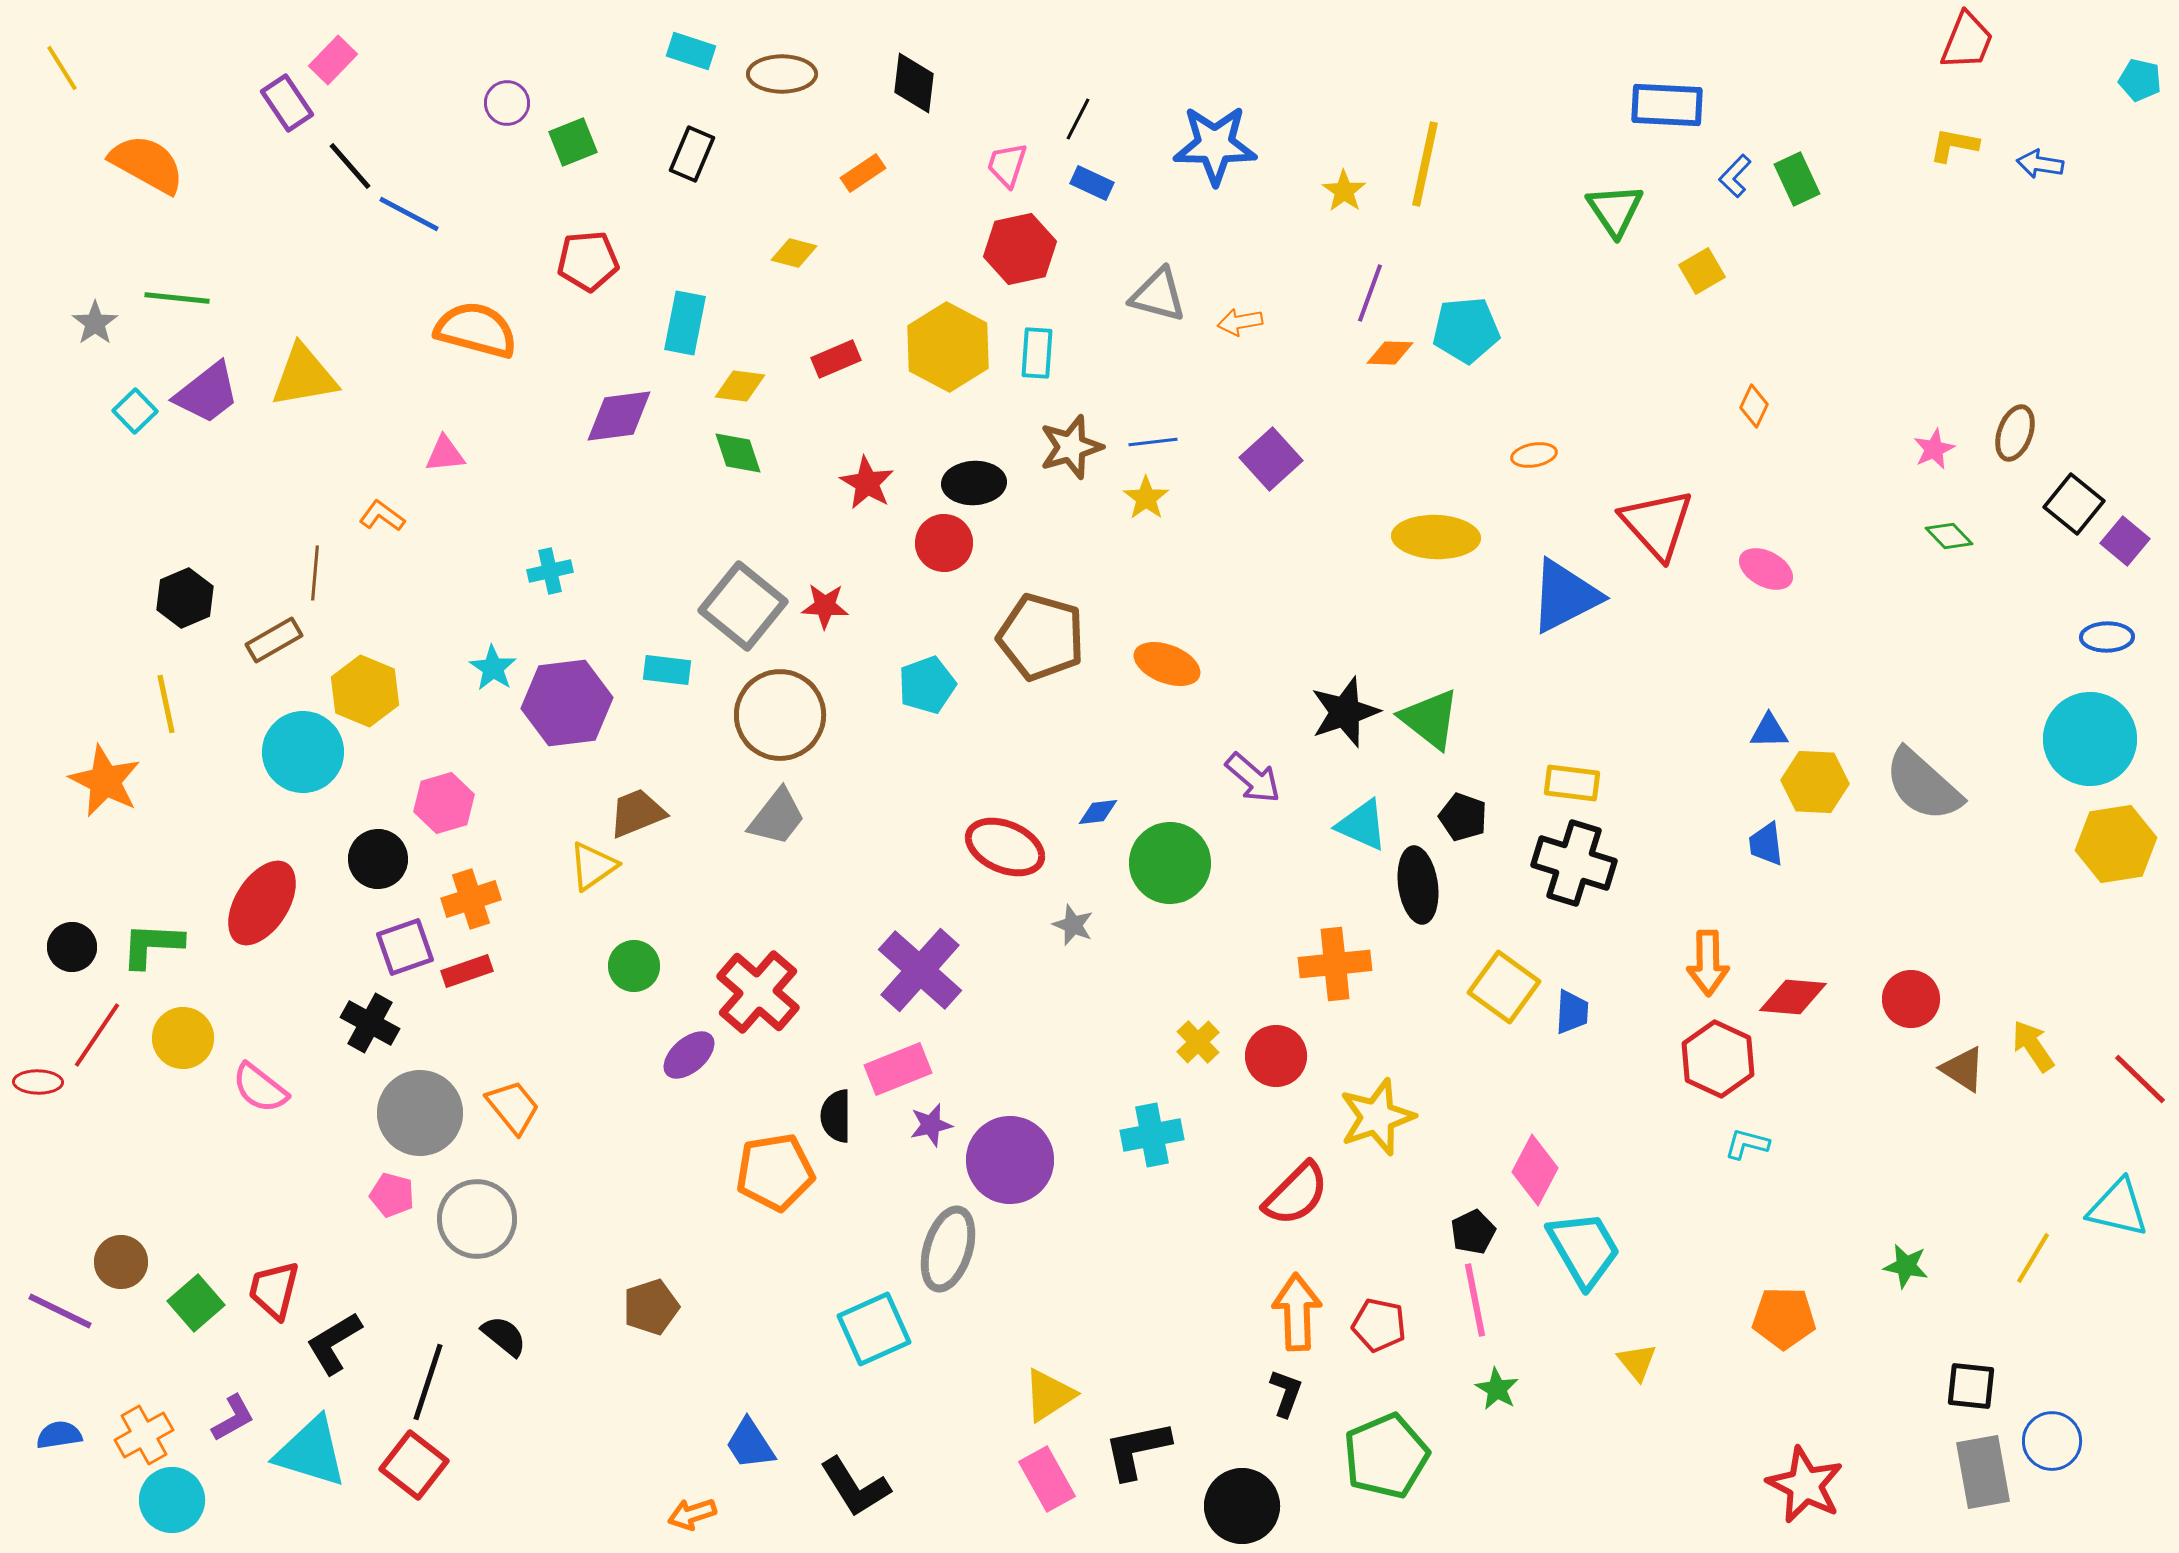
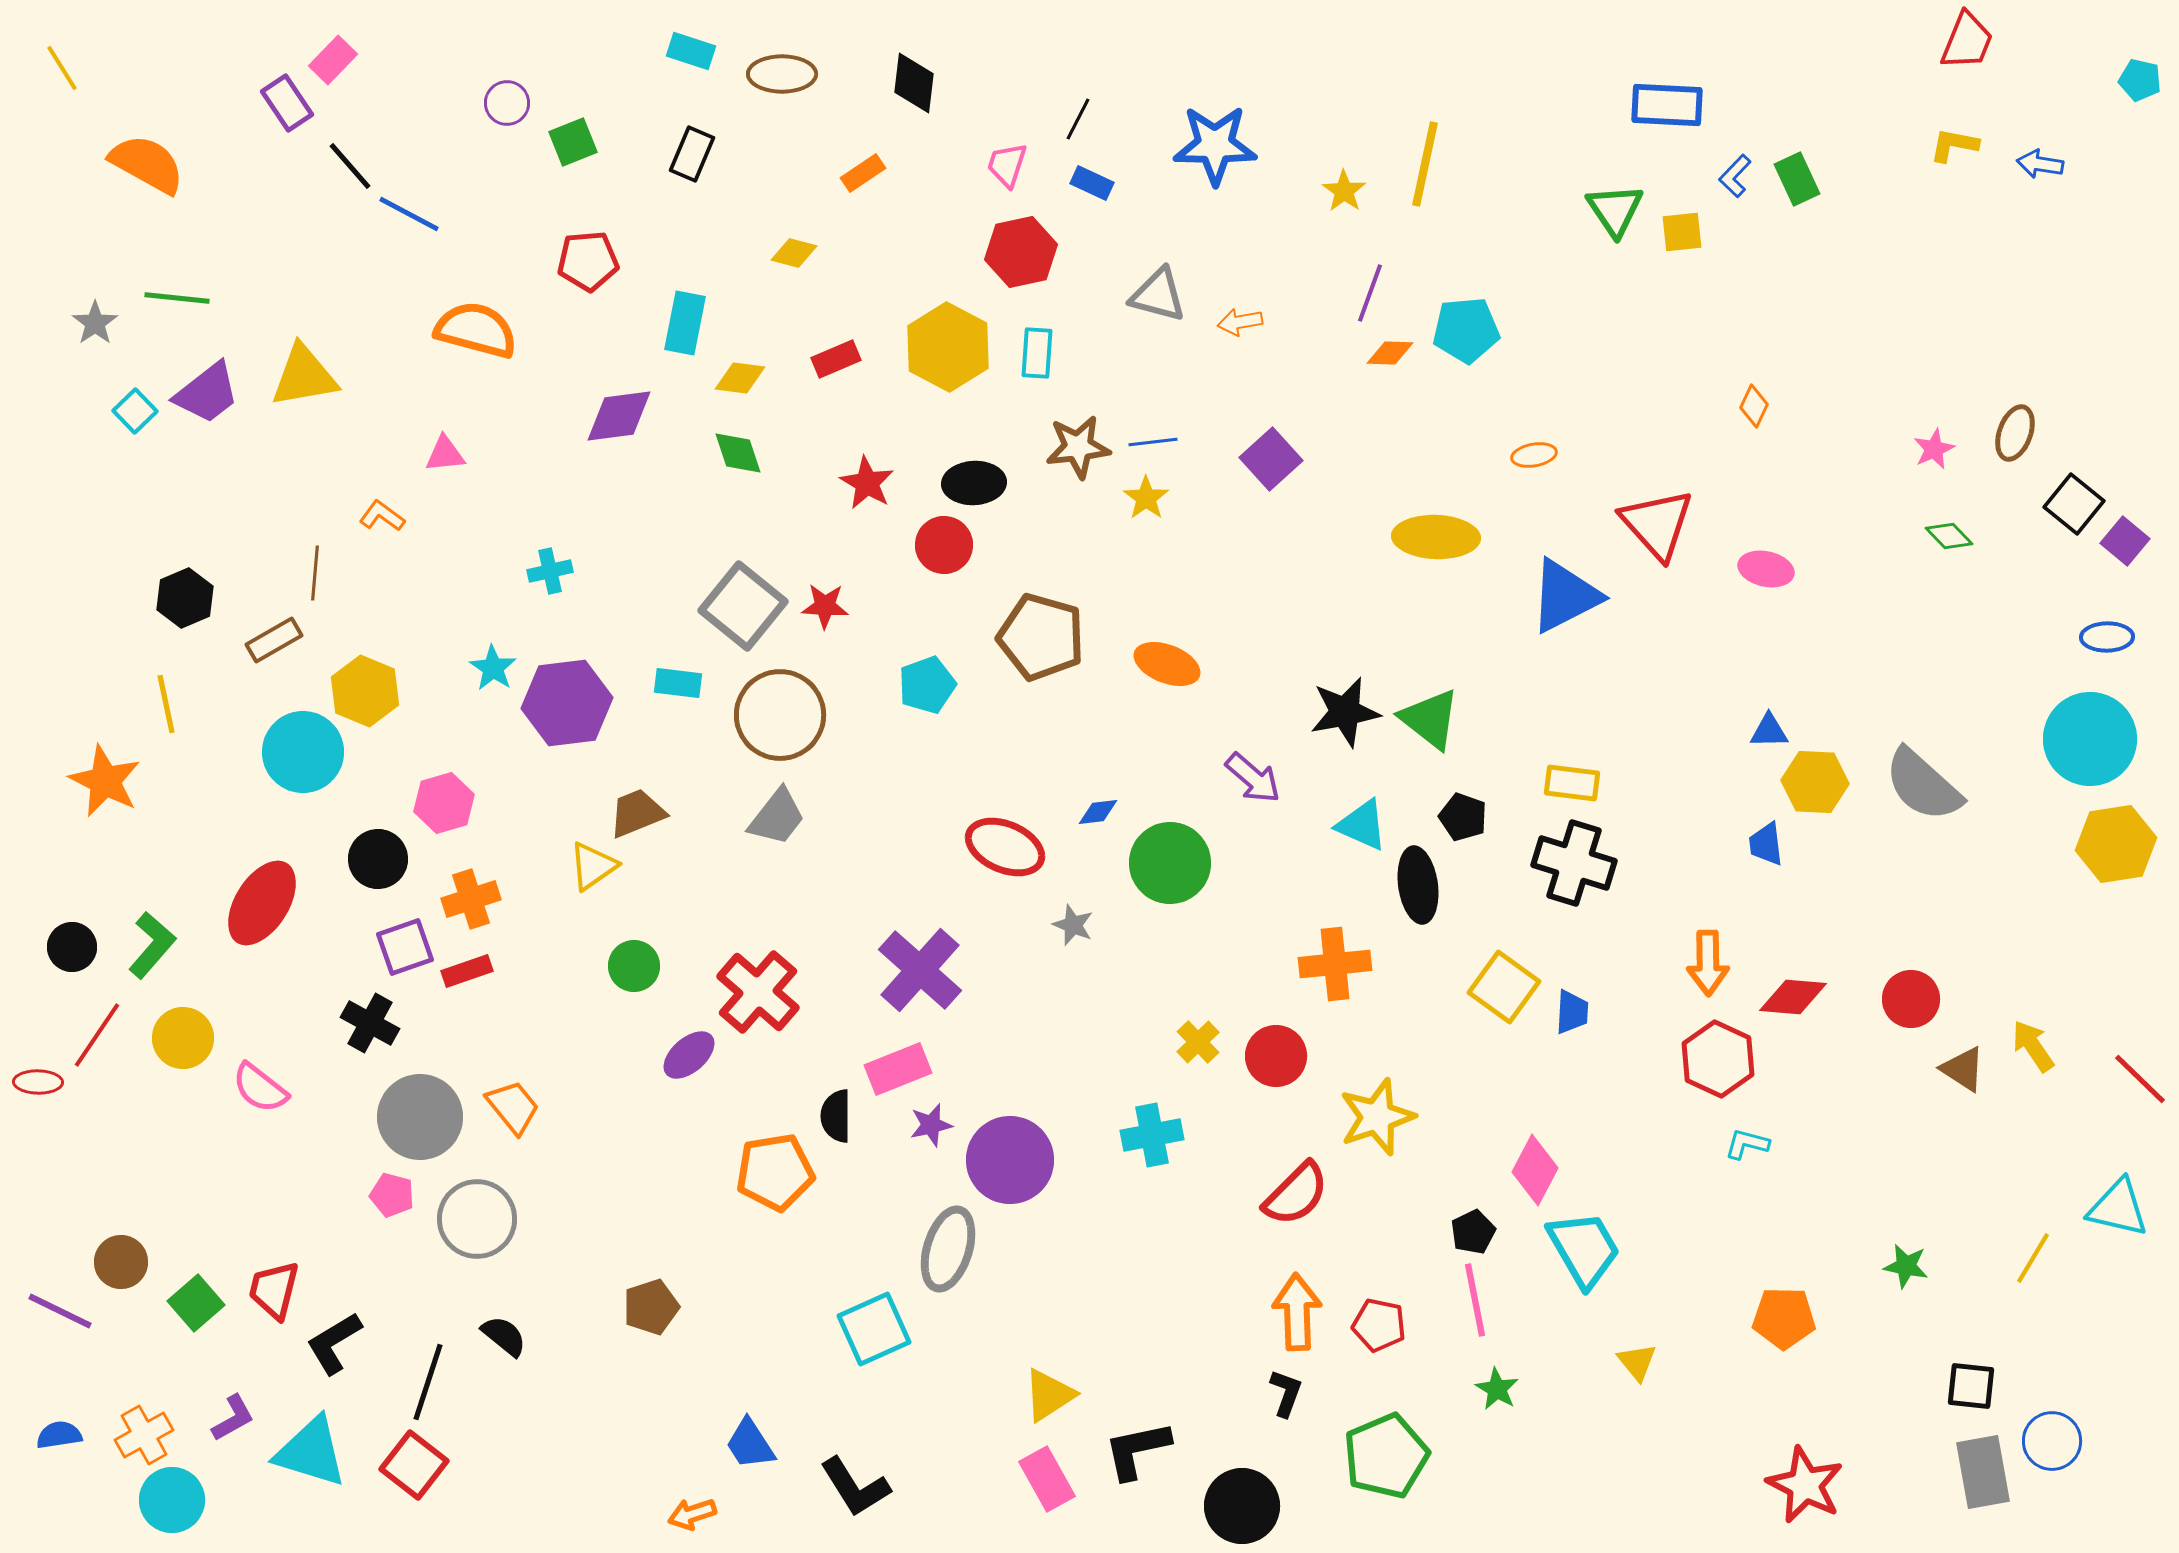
red hexagon at (1020, 249): moved 1 px right, 3 px down
yellow square at (1702, 271): moved 20 px left, 39 px up; rotated 24 degrees clockwise
yellow diamond at (740, 386): moved 8 px up
brown star at (1071, 447): moved 7 px right; rotated 10 degrees clockwise
red circle at (944, 543): moved 2 px down
pink ellipse at (1766, 569): rotated 16 degrees counterclockwise
cyan rectangle at (667, 670): moved 11 px right, 13 px down
black star at (1345, 712): rotated 8 degrees clockwise
green L-shape at (152, 945): rotated 128 degrees clockwise
gray circle at (420, 1113): moved 4 px down
